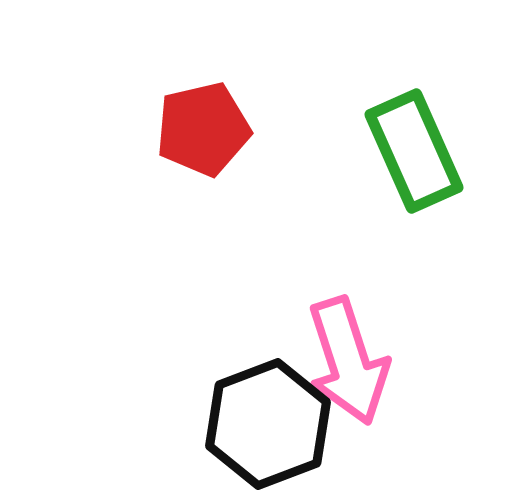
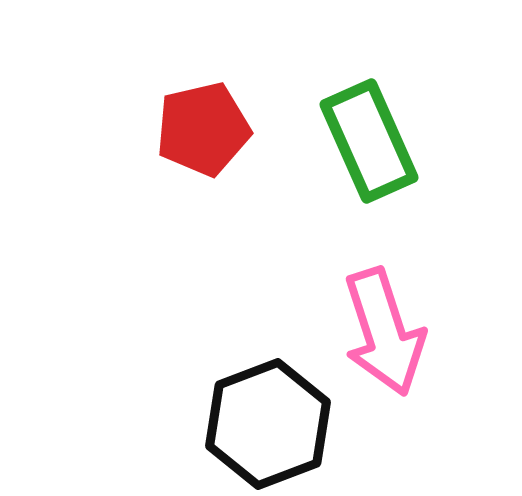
green rectangle: moved 45 px left, 10 px up
pink arrow: moved 36 px right, 29 px up
